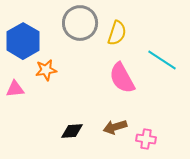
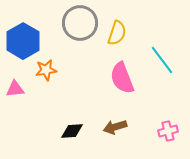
cyan line: rotated 20 degrees clockwise
pink semicircle: rotated 8 degrees clockwise
pink cross: moved 22 px right, 8 px up; rotated 24 degrees counterclockwise
